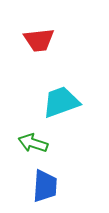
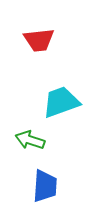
green arrow: moved 3 px left, 3 px up
